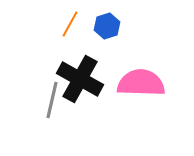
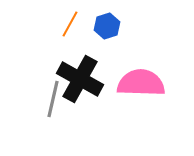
gray line: moved 1 px right, 1 px up
